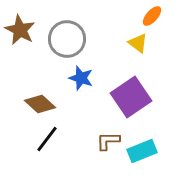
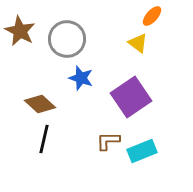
brown star: moved 1 px down
black line: moved 3 px left; rotated 24 degrees counterclockwise
